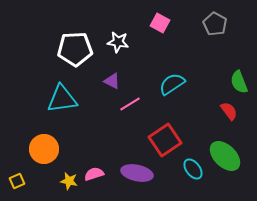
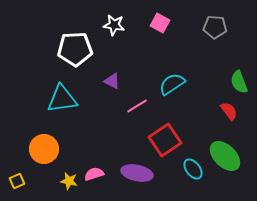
gray pentagon: moved 3 px down; rotated 25 degrees counterclockwise
white star: moved 4 px left, 17 px up
pink line: moved 7 px right, 2 px down
